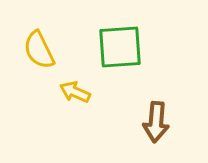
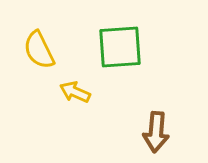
brown arrow: moved 10 px down
